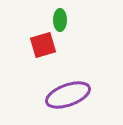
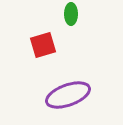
green ellipse: moved 11 px right, 6 px up
